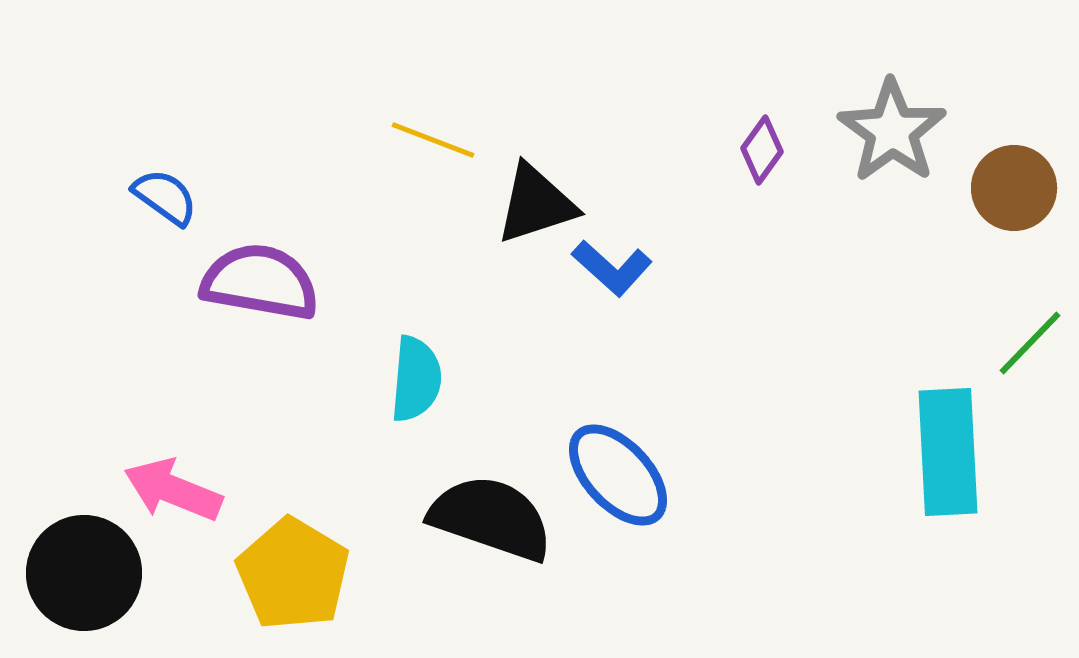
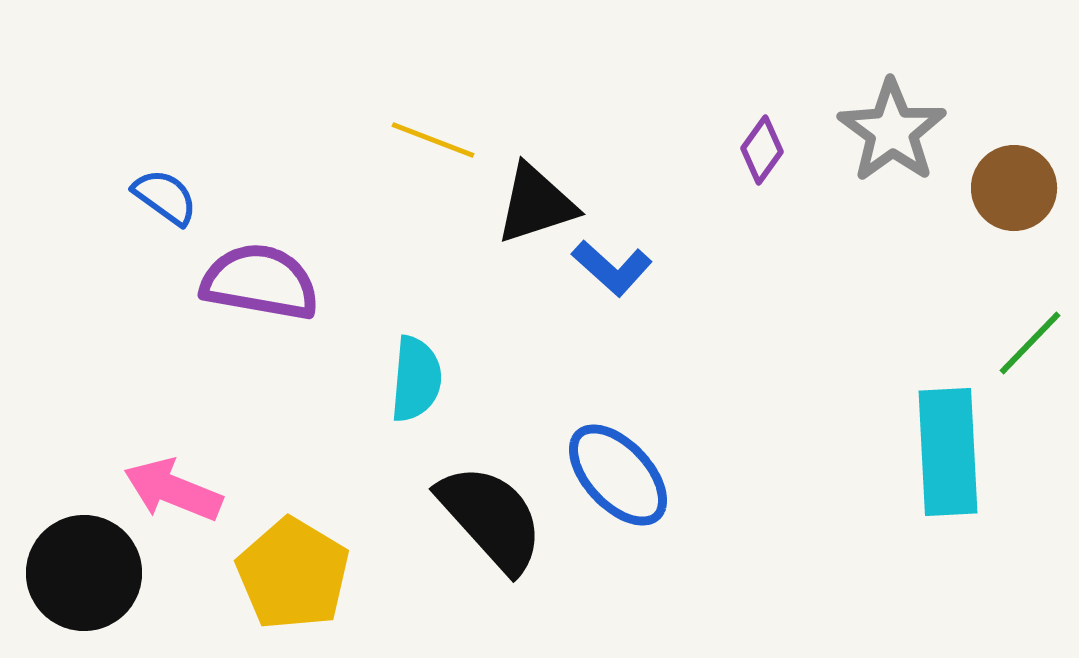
black semicircle: rotated 29 degrees clockwise
